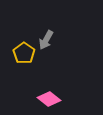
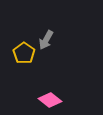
pink diamond: moved 1 px right, 1 px down
